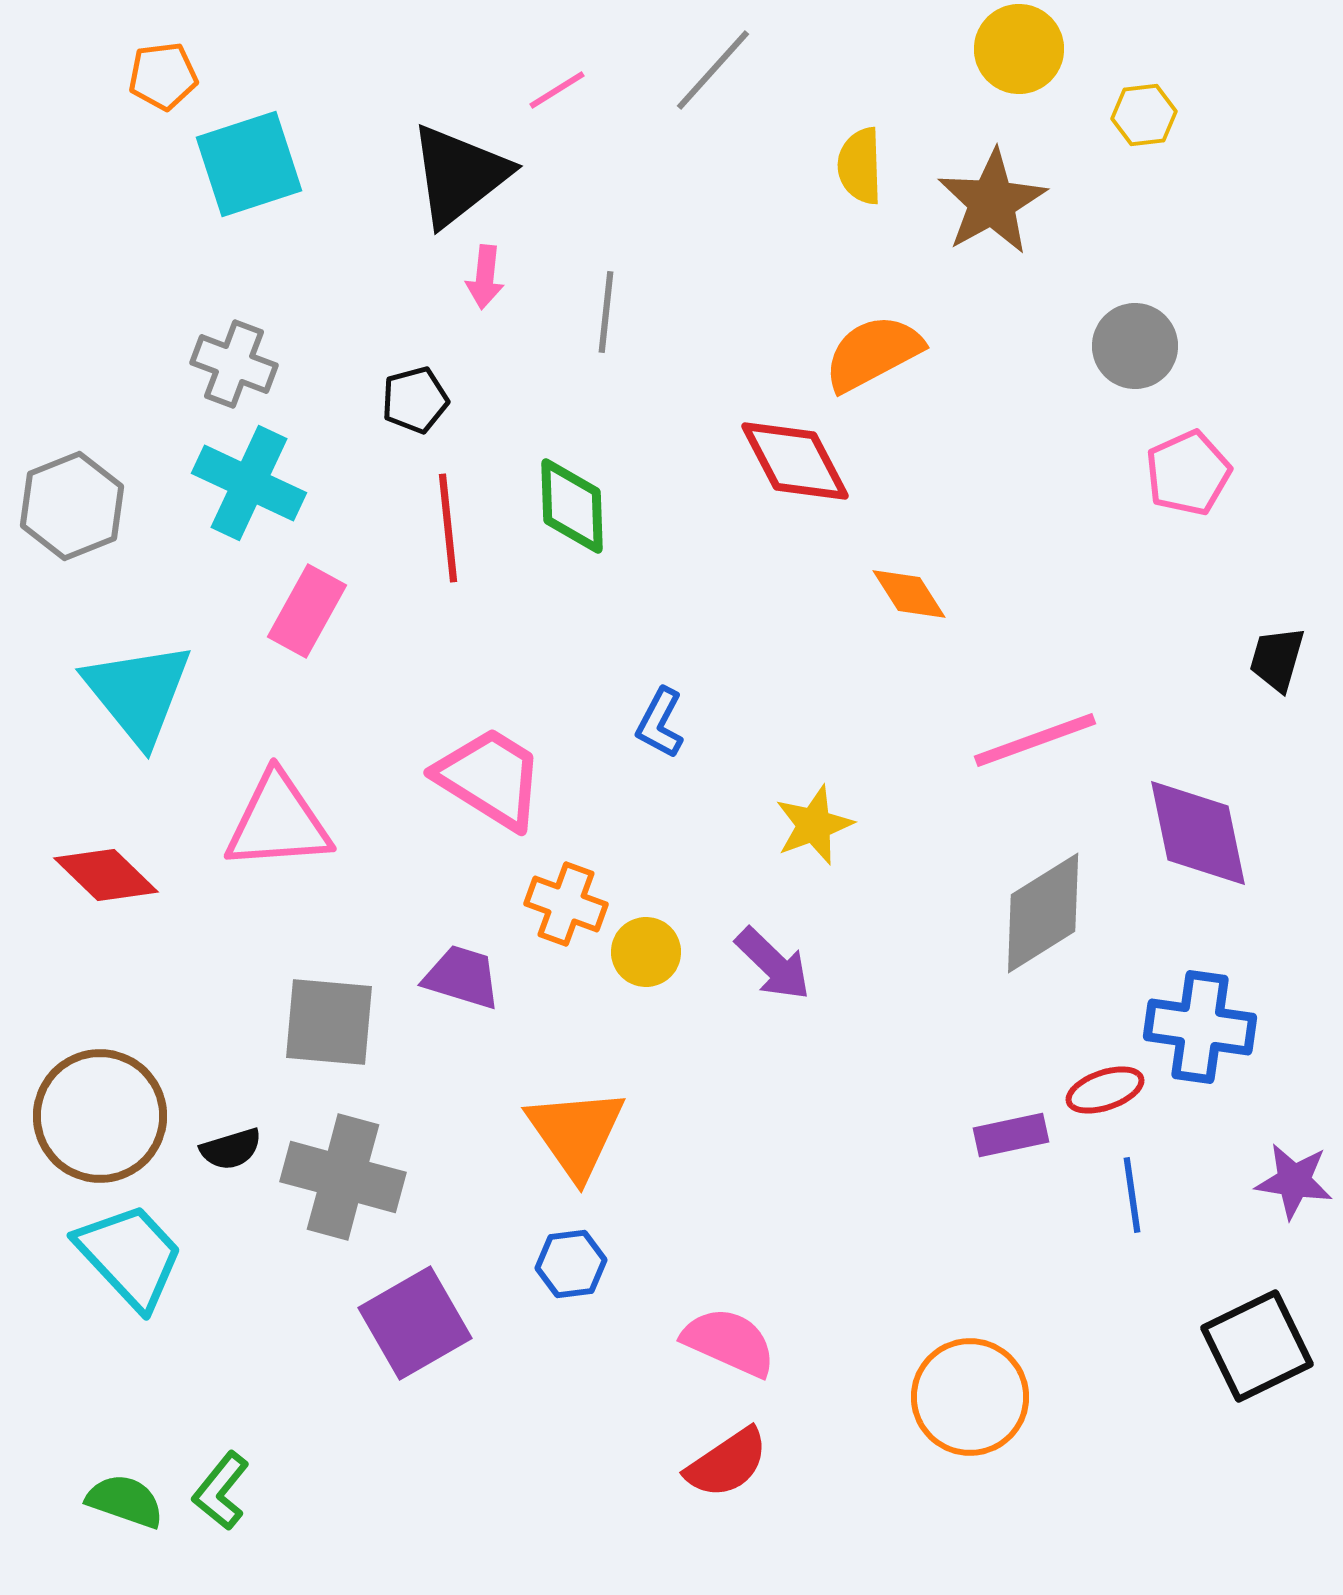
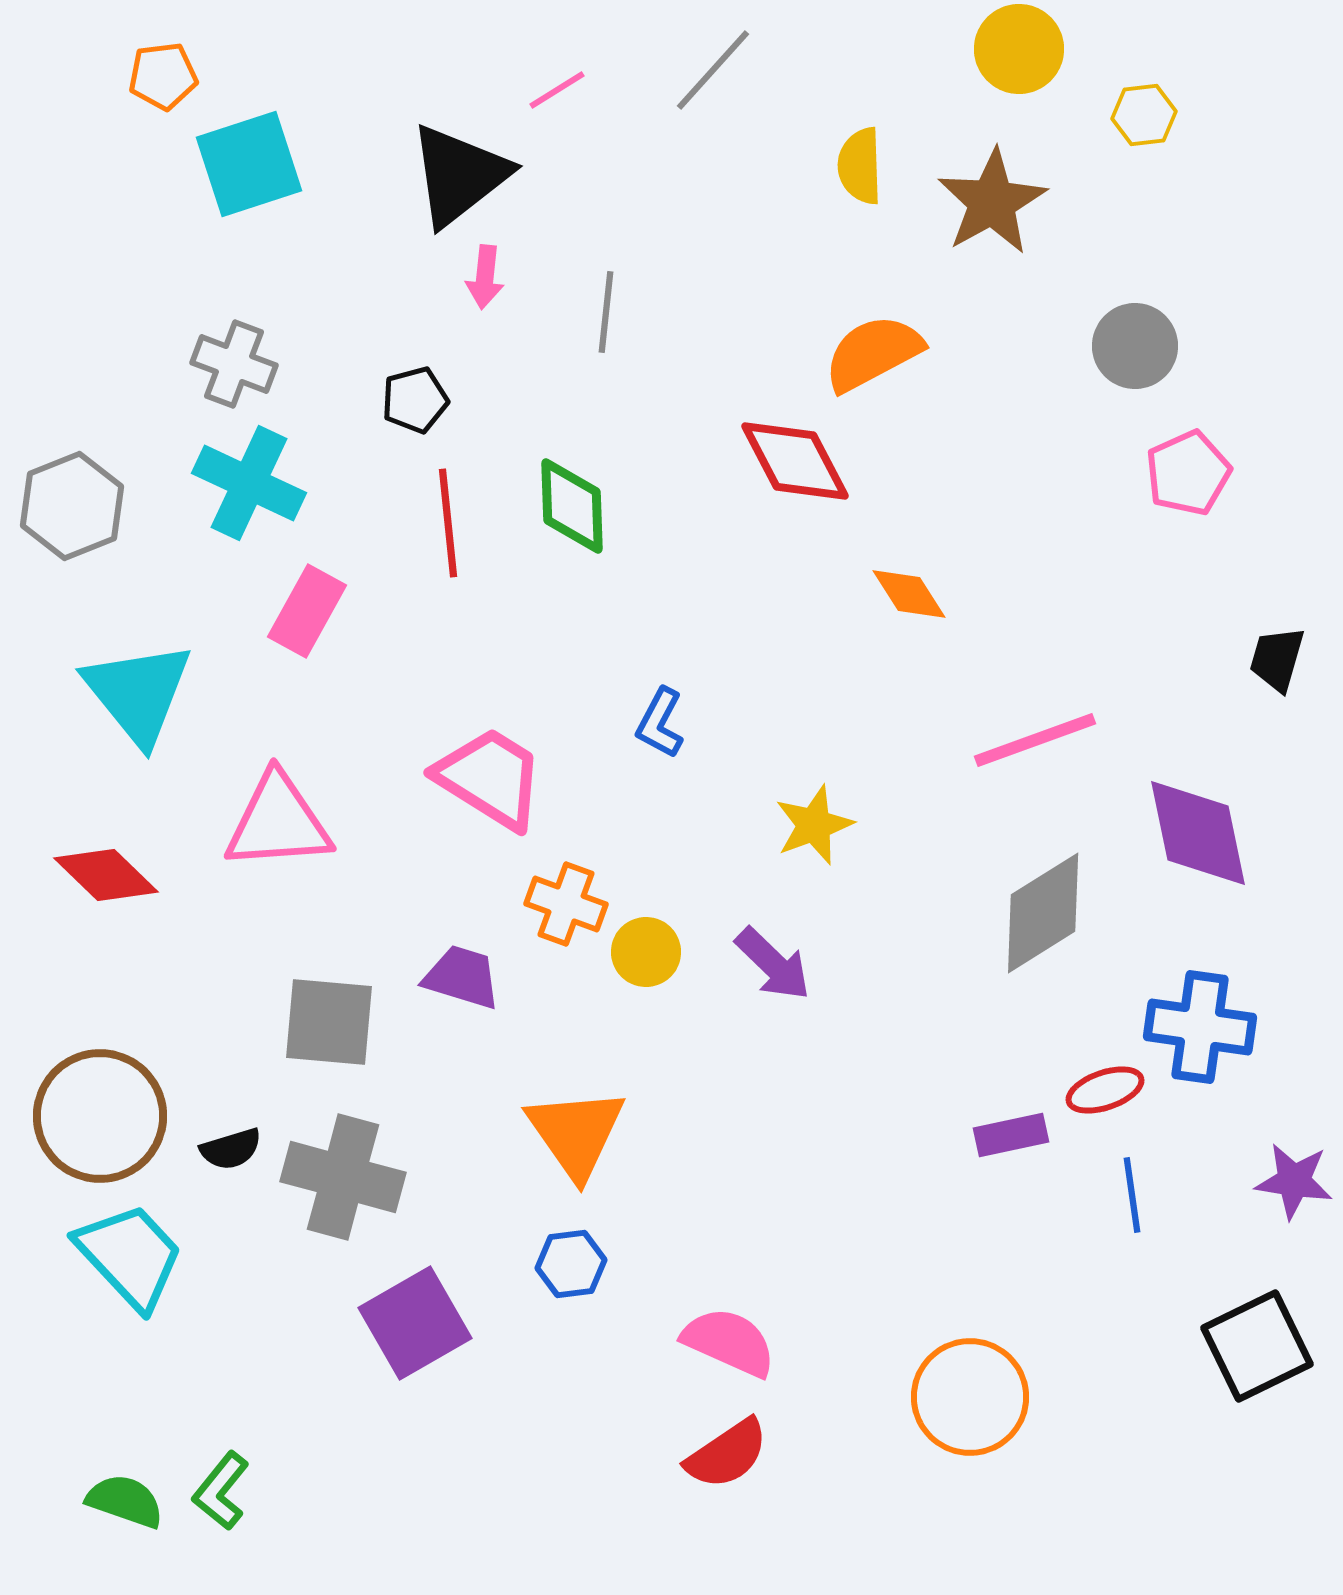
red line at (448, 528): moved 5 px up
red semicircle at (727, 1463): moved 9 px up
